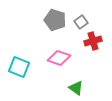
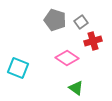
pink diamond: moved 8 px right; rotated 15 degrees clockwise
cyan square: moved 1 px left, 1 px down
